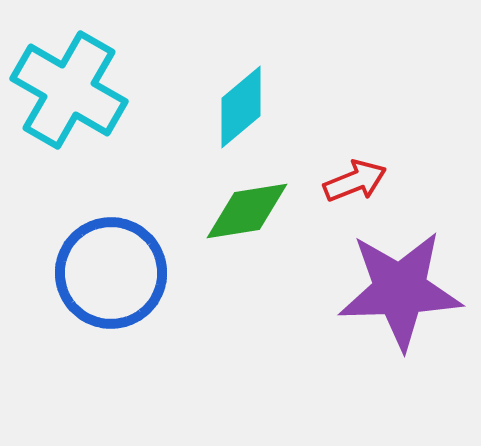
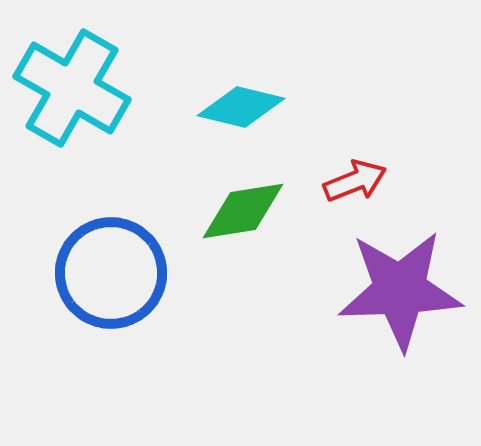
cyan cross: moved 3 px right, 2 px up
cyan diamond: rotated 54 degrees clockwise
green diamond: moved 4 px left
